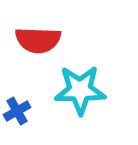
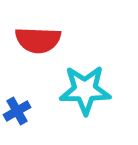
cyan star: moved 5 px right
